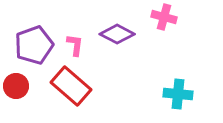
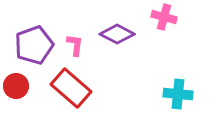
red rectangle: moved 2 px down
